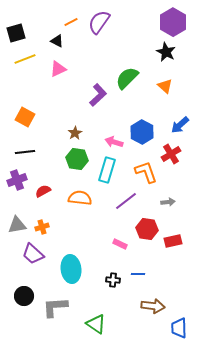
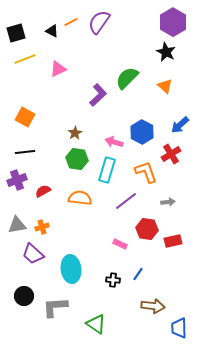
black triangle: moved 5 px left, 10 px up
blue line: rotated 56 degrees counterclockwise
